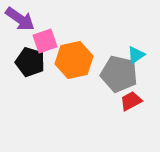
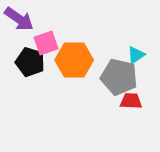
purple arrow: moved 1 px left
pink square: moved 1 px right, 2 px down
orange hexagon: rotated 12 degrees clockwise
gray pentagon: moved 3 px down
red trapezoid: rotated 30 degrees clockwise
